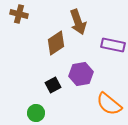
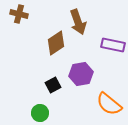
green circle: moved 4 px right
